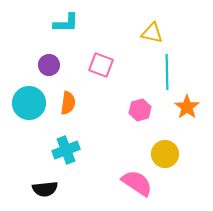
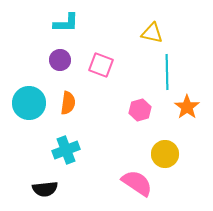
purple circle: moved 11 px right, 5 px up
